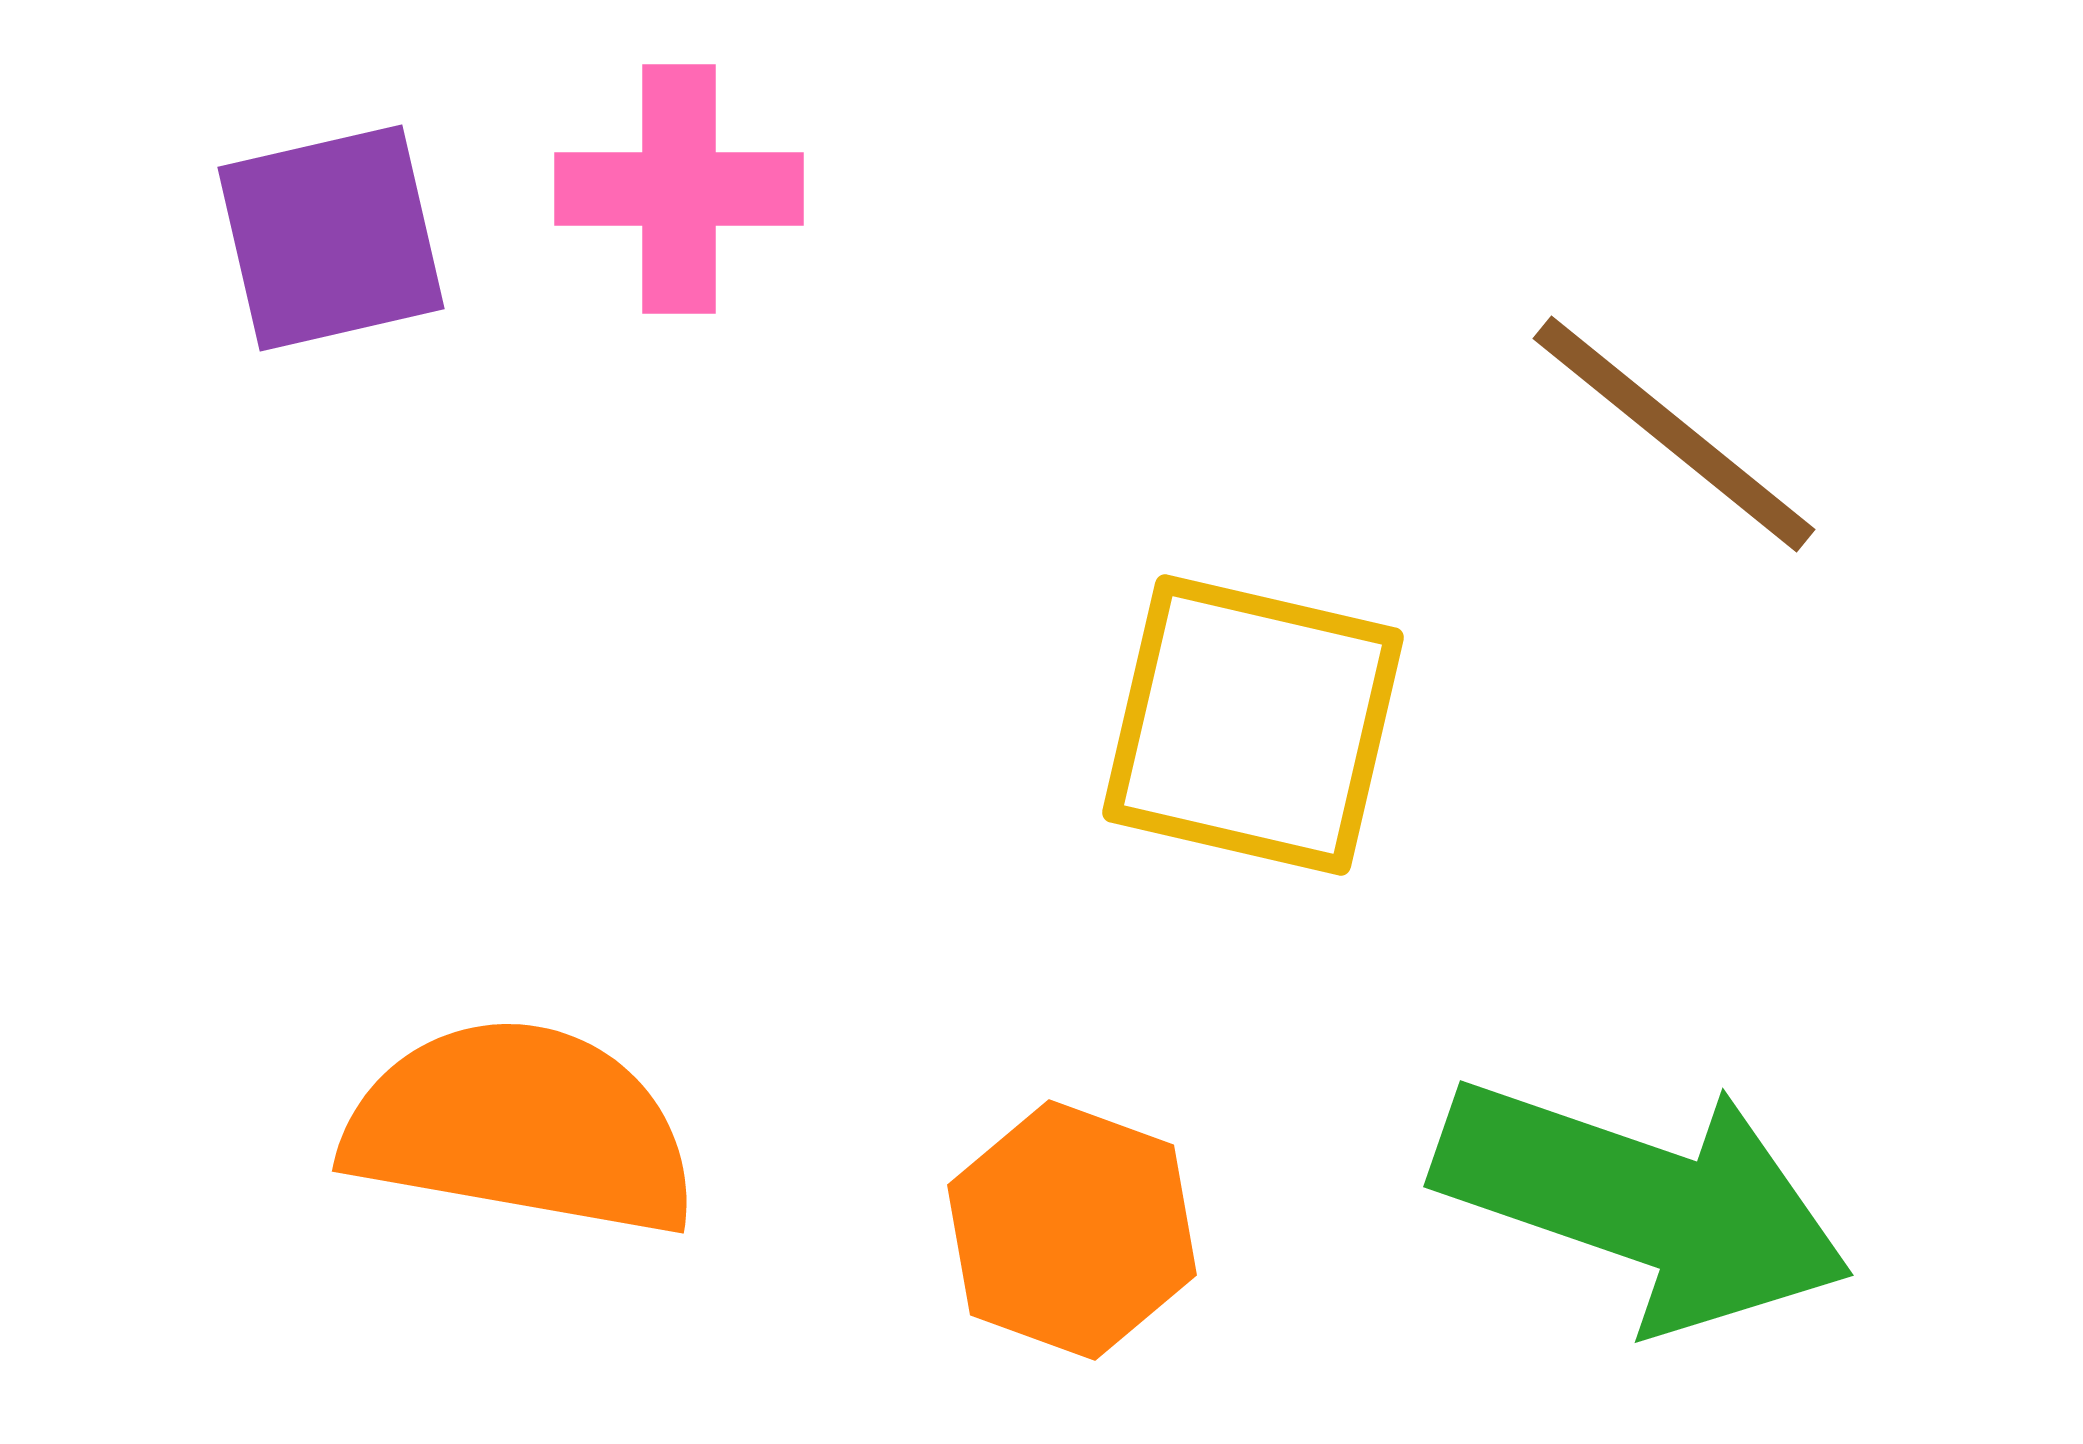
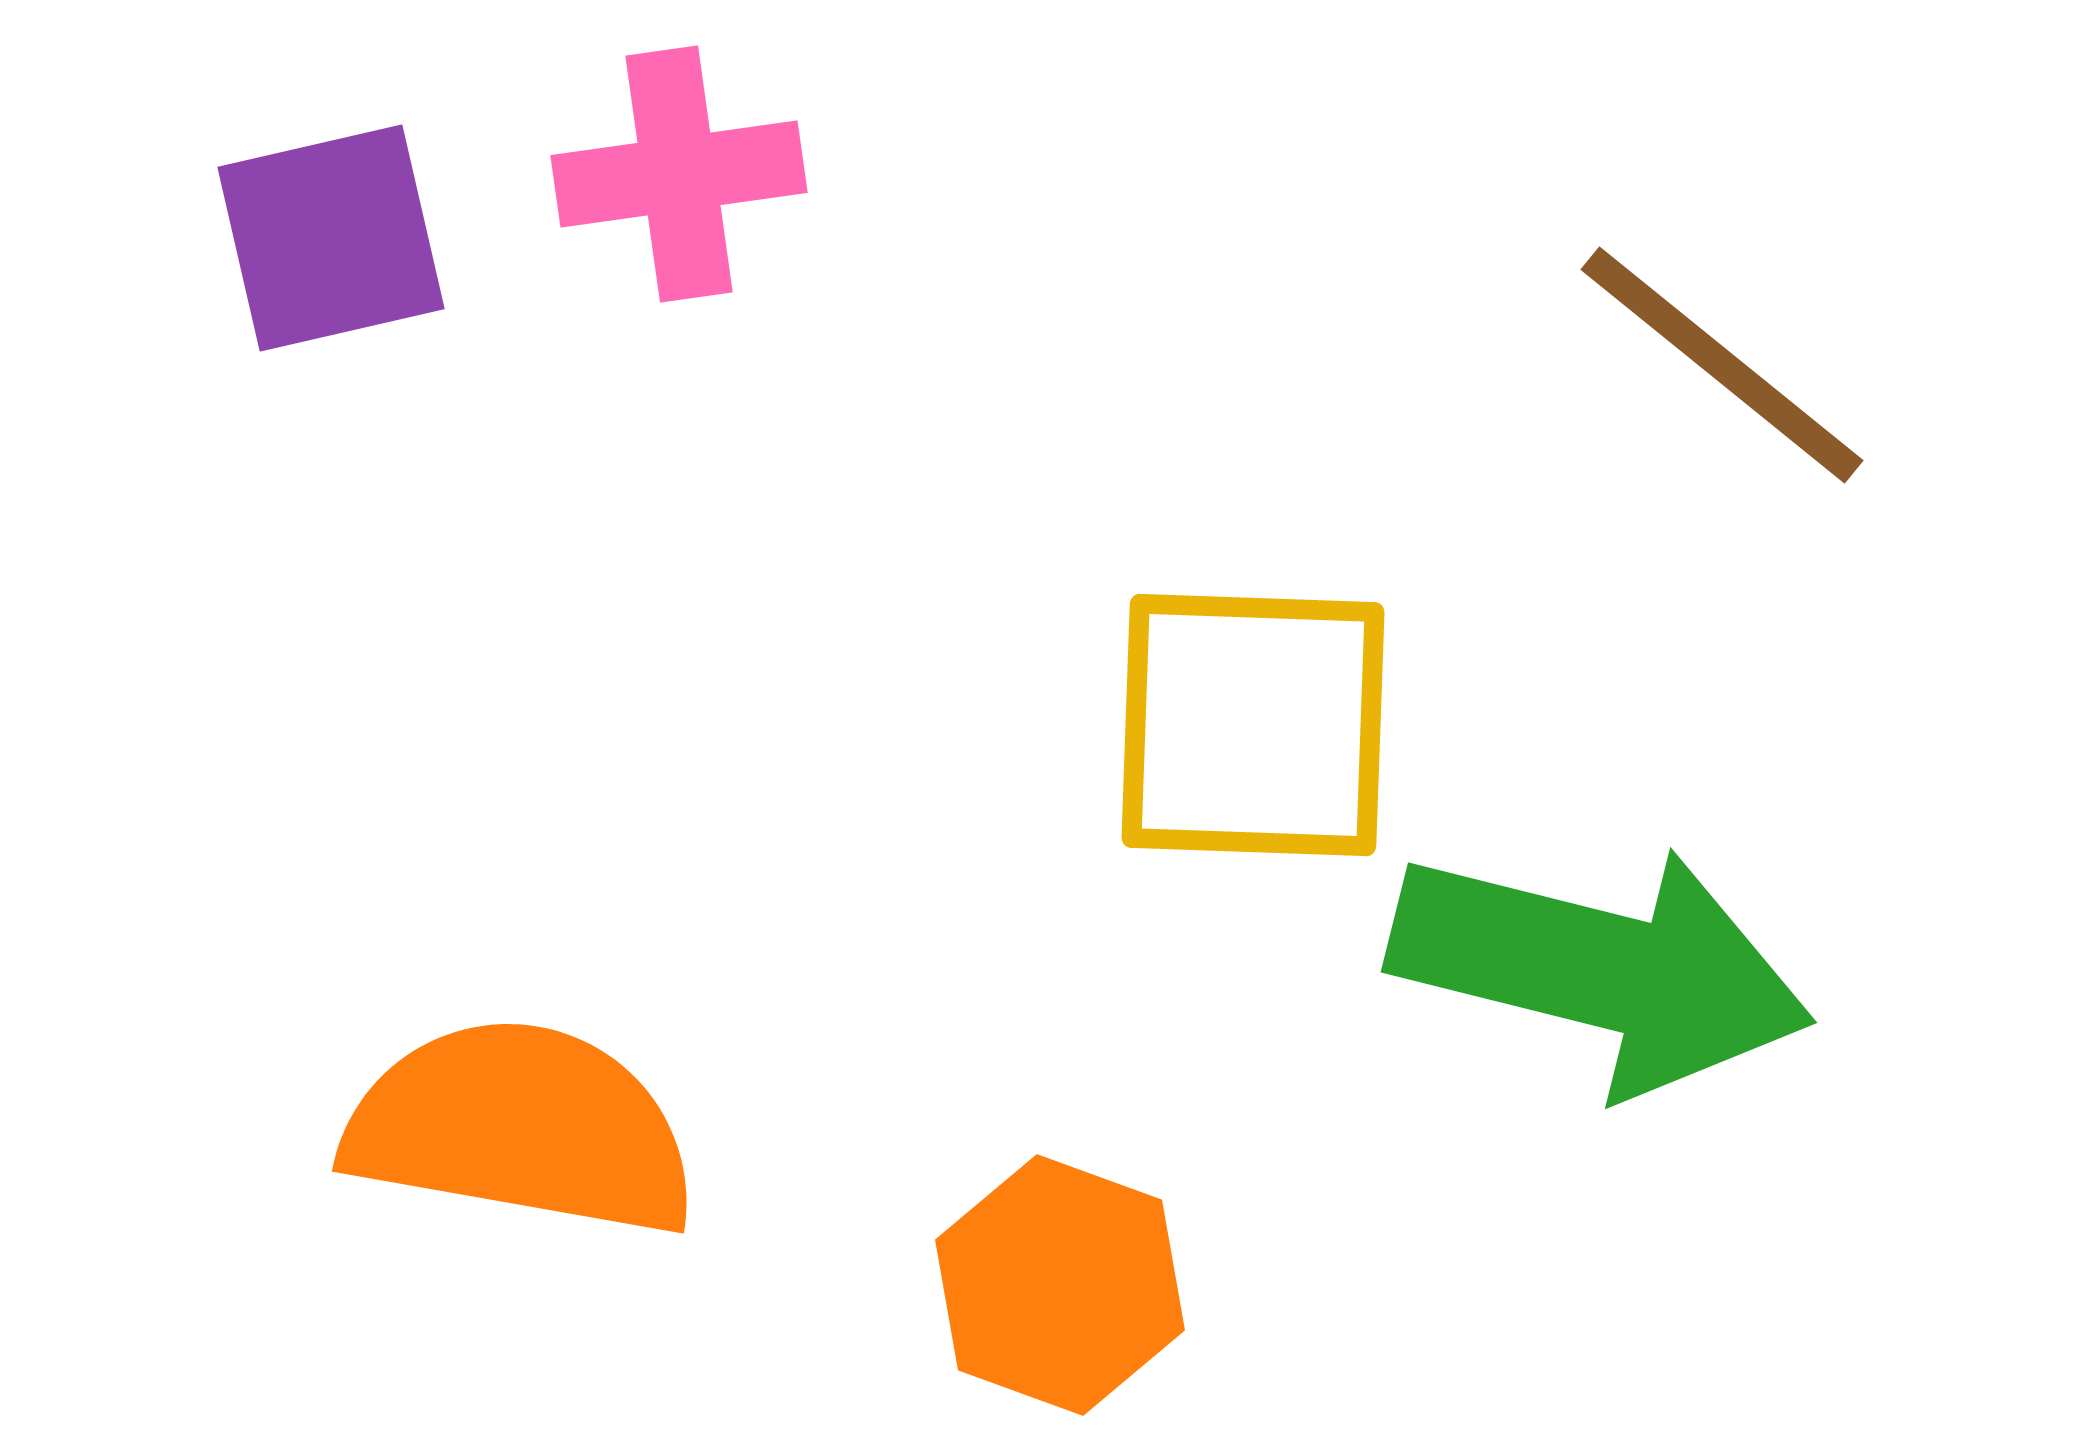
pink cross: moved 15 px up; rotated 8 degrees counterclockwise
brown line: moved 48 px right, 69 px up
yellow square: rotated 11 degrees counterclockwise
green arrow: moved 42 px left, 234 px up; rotated 5 degrees counterclockwise
orange hexagon: moved 12 px left, 55 px down
